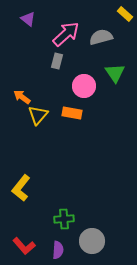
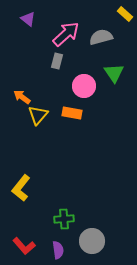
green triangle: moved 1 px left
purple semicircle: rotated 12 degrees counterclockwise
